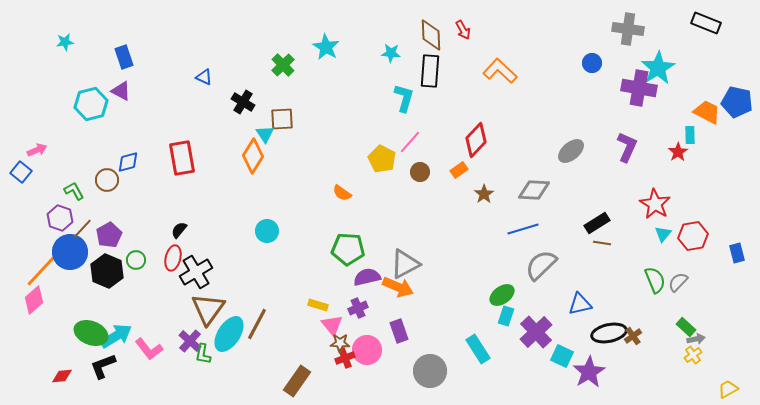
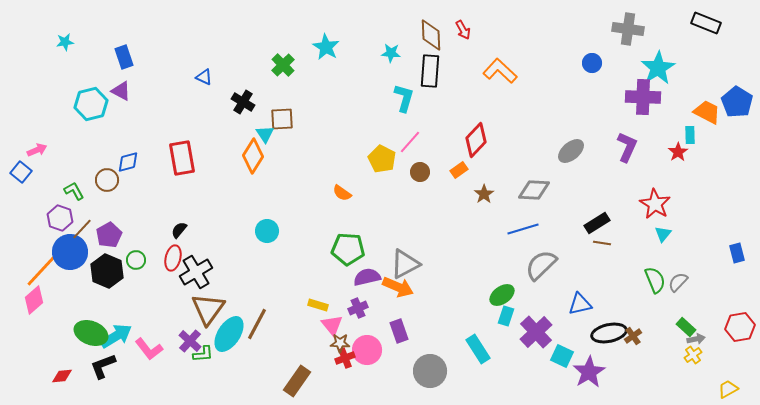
purple cross at (639, 88): moved 4 px right, 9 px down; rotated 8 degrees counterclockwise
blue pentagon at (737, 102): rotated 20 degrees clockwise
red hexagon at (693, 236): moved 47 px right, 91 px down
green L-shape at (203, 354): rotated 105 degrees counterclockwise
